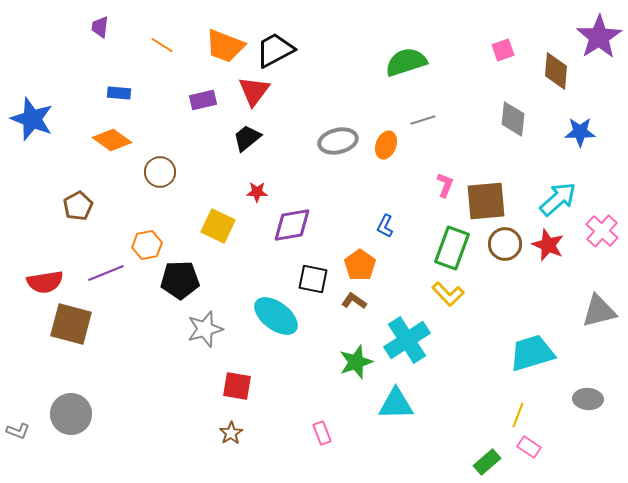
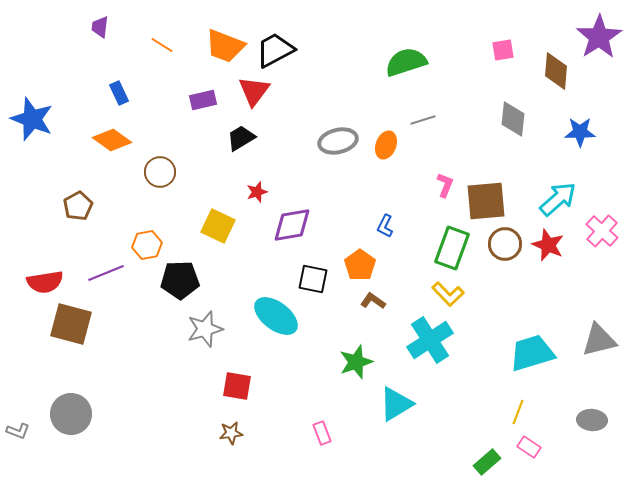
pink square at (503, 50): rotated 10 degrees clockwise
blue rectangle at (119, 93): rotated 60 degrees clockwise
black trapezoid at (247, 138): moved 6 px left; rotated 8 degrees clockwise
red star at (257, 192): rotated 20 degrees counterclockwise
brown L-shape at (354, 301): moved 19 px right
gray triangle at (599, 311): moved 29 px down
cyan cross at (407, 340): moved 23 px right
gray ellipse at (588, 399): moved 4 px right, 21 px down
cyan triangle at (396, 404): rotated 30 degrees counterclockwise
yellow line at (518, 415): moved 3 px up
brown star at (231, 433): rotated 25 degrees clockwise
